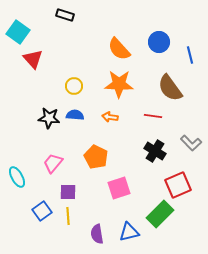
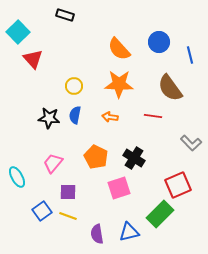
cyan square: rotated 10 degrees clockwise
blue semicircle: rotated 84 degrees counterclockwise
black cross: moved 21 px left, 7 px down
yellow line: rotated 66 degrees counterclockwise
